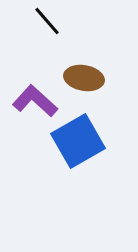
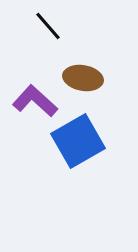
black line: moved 1 px right, 5 px down
brown ellipse: moved 1 px left
